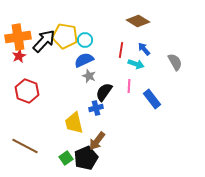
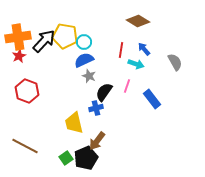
cyan circle: moved 1 px left, 2 px down
pink line: moved 2 px left; rotated 16 degrees clockwise
